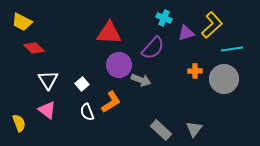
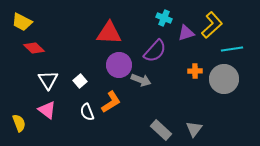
purple semicircle: moved 2 px right, 3 px down
white square: moved 2 px left, 3 px up
